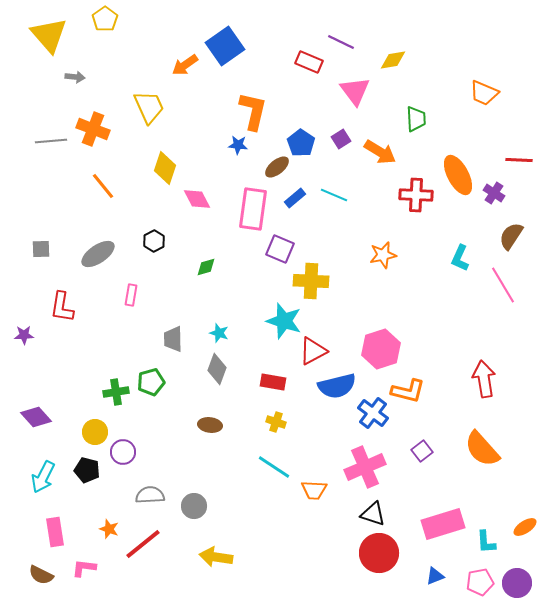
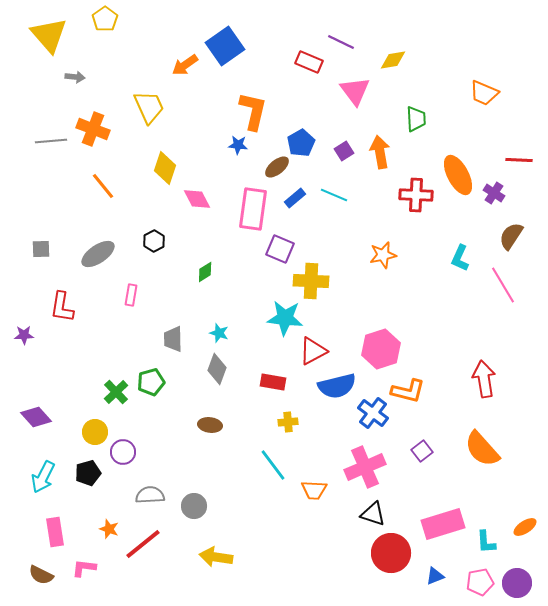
purple square at (341, 139): moved 3 px right, 12 px down
blue pentagon at (301, 143): rotated 8 degrees clockwise
orange arrow at (380, 152): rotated 132 degrees counterclockwise
green diamond at (206, 267): moved 1 px left, 5 px down; rotated 15 degrees counterclockwise
cyan star at (284, 321): moved 1 px right, 3 px up; rotated 12 degrees counterclockwise
green cross at (116, 392): rotated 35 degrees counterclockwise
yellow cross at (276, 422): moved 12 px right; rotated 24 degrees counterclockwise
cyan line at (274, 467): moved 1 px left, 2 px up; rotated 20 degrees clockwise
black pentagon at (87, 470): moved 1 px right, 3 px down; rotated 30 degrees counterclockwise
red circle at (379, 553): moved 12 px right
